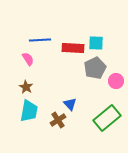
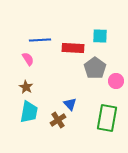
cyan square: moved 4 px right, 7 px up
gray pentagon: rotated 10 degrees counterclockwise
cyan trapezoid: moved 1 px down
green rectangle: rotated 40 degrees counterclockwise
